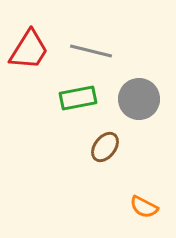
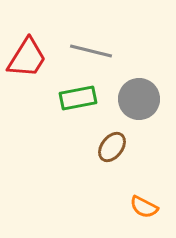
red trapezoid: moved 2 px left, 8 px down
brown ellipse: moved 7 px right
